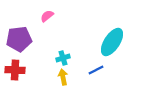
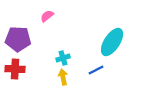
purple pentagon: moved 1 px left; rotated 10 degrees clockwise
red cross: moved 1 px up
